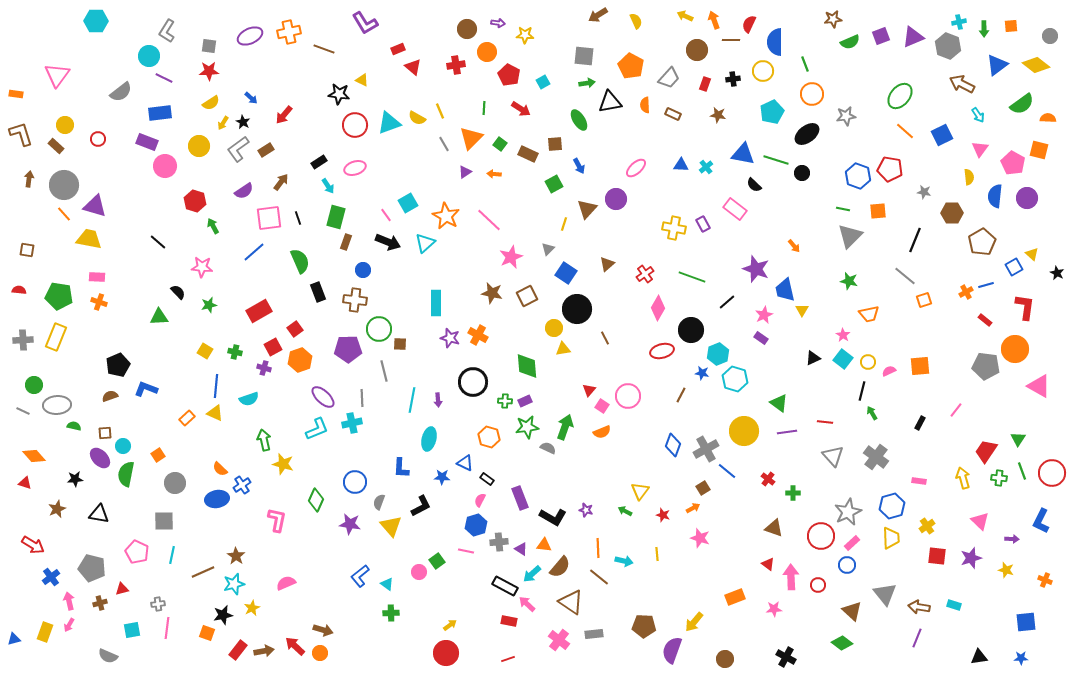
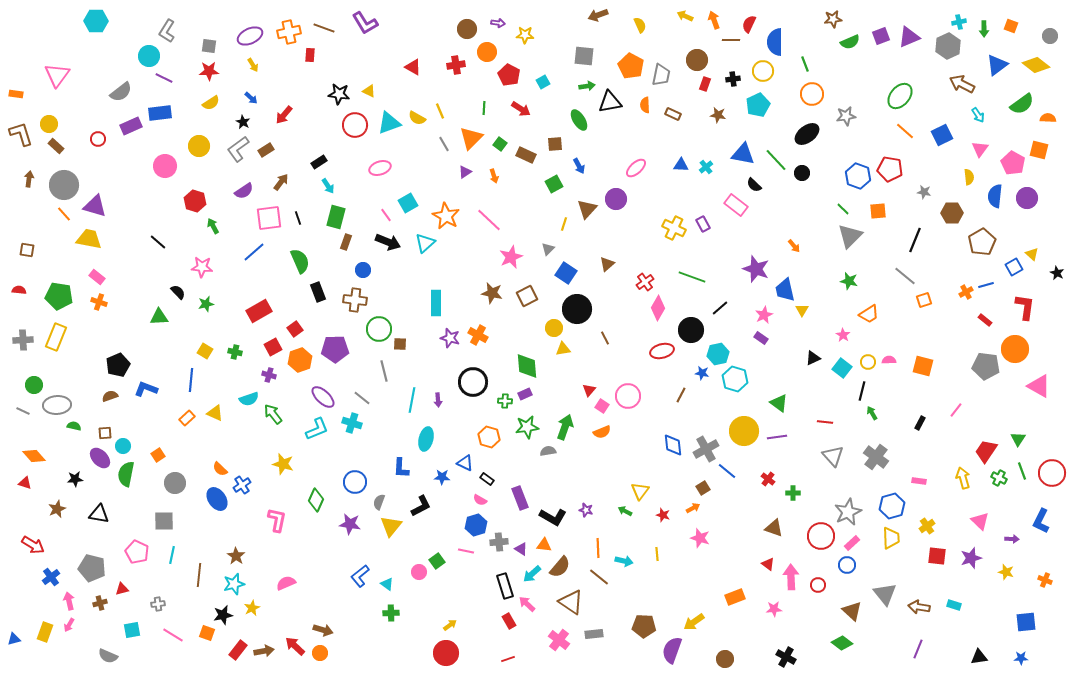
brown arrow at (598, 15): rotated 12 degrees clockwise
yellow semicircle at (636, 21): moved 4 px right, 4 px down
orange square at (1011, 26): rotated 24 degrees clockwise
purple triangle at (913, 37): moved 4 px left
gray hexagon at (948, 46): rotated 15 degrees clockwise
brown line at (324, 49): moved 21 px up
red rectangle at (398, 49): moved 88 px left, 6 px down; rotated 64 degrees counterclockwise
brown circle at (697, 50): moved 10 px down
red triangle at (413, 67): rotated 12 degrees counterclockwise
gray trapezoid at (669, 78): moved 8 px left, 3 px up; rotated 30 degrees counterclockwise
yellow triangle at (362, 80): moved 7 px right, 11 px down
green arrow at (587, 83): moved 3 px down
cyan pentagon at (772, 112): moved 14 px left, 7 px up
yellow arrow at (223, 123): moved 30 px right, 58 px up; rotated 64 degrees counterclockwise
yellow circle at (65, 125): moved 16 px left, 1 px up
purple rectangle at (147, 142): moved 16 px left, 16 px up; rotated 45 degrees counterclockwise
brown rectangle at (528, 154): moved 2 px left, 1 px down
green line at (776, 160): rotated 30 degrees clockwise
pink ellipse at (355, 168): moved 25 px right
orange arrow at (494, 174): moved 2 px down; rotated 112 degrees counterclockwise
pink rectangle at (735, 209): moved 1 px right, 4 px up
green line at (843, 209): rotated 32 degrees clockwise
yellow cross at (674, 228): rotated 15 degrees clockwise
red cross at (645, 274): moved 8 px down
pink rectangle at (97, 277): rotated 35 degrees clockwise
black line at (727, 302): moved 7 px left, 6 px down
green star at (209, 305): moved 3 px left, 1 px up
orange trapezoid at (869, 314): rotated 20 degrees counterclockwise
purple pentagon at (348, 349): moved 13 px left
cyan hexagon at (718, 354): rotated 10 degrees clockwise
cyan square at (843, 359): moved 1 px left, 9 px down
orange square at (920, 366): moved 3 px right; rotated 20 degrees clockwise
purple cross at (264, 368): moved 5 px right, 7 px down
pink semicircle at (889, 371): moved 11 px up; rotated 24 degrees clockwise
blue line at (216, 386): moved 25 px left, 6 px up
gray line at (362, 398): rotated 48 degrees counterclockwise
purple rectangle at (525, 401): moved 7 px up
cyan cross at (352, 423): rotated 30 degrees clockwise
purple line at (787, 432): moved 10 px left, 5 px down
cyan ellipse at (429, 439): moved 3 px left
green arrow at (264, 440): moved 9 px right, 26 px up; rotated 25 degrees counterclockwise
blue diamond at (673, 445): rotated 25 degrees counterclockwise
gray semicircle at (548, 448): moved 3 px down; rotated 35 degrees counterclockwise
green cross at (999, 478): rotated 21 degrees clockwise
blue ellipse at (217, 499): rotated 65 degrees clockwise
pink semicircle at (480, 500): rotated 88 degrees counterclockwise
yellow triangle at (391, 526): rotated 20 degrees clockwise
yellow star at (1006, 570): moved 2 px down
brown line at (203, 572): moved 4 px left, 3 px down; rotated 60 degrees counterclockwise
black rectangle at (505, 586): rotated 45 degrees clockwise
red rectangle at (509, 621): rotated 49 degrees clockwise
yellow arrow at (694, 622): rotated 15 degrees clockwise
pink line at (167, 628): moved 6 px right, 7 px down; rotated 65 degrees counterclockwise
purple line at (917, 638): moved 1 px right, 11 px down
